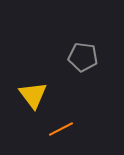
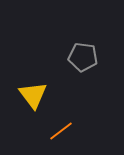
orange line: moved 2 px down; rotated 10 degrees counterclockwise
